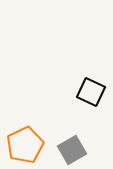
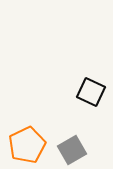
orange pentagon: moved 2 px right
